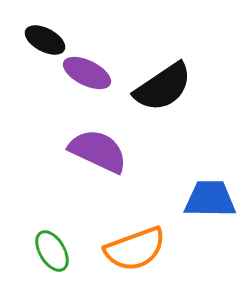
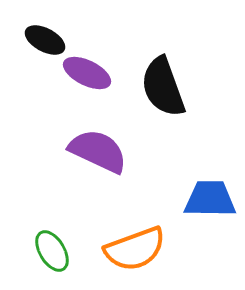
black semicircle: rotated 104 degrees clockwise
